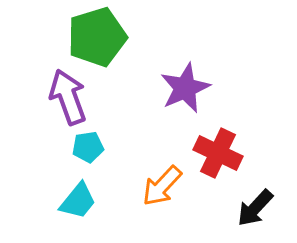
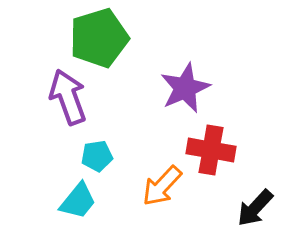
green pentagon: moved 2 px right, 1 px down
cyan pentagon: moved 9 px right, 9 px down
red cross: moved 7 px left, 3 px up; rotated 15 degrees counterclockwise
